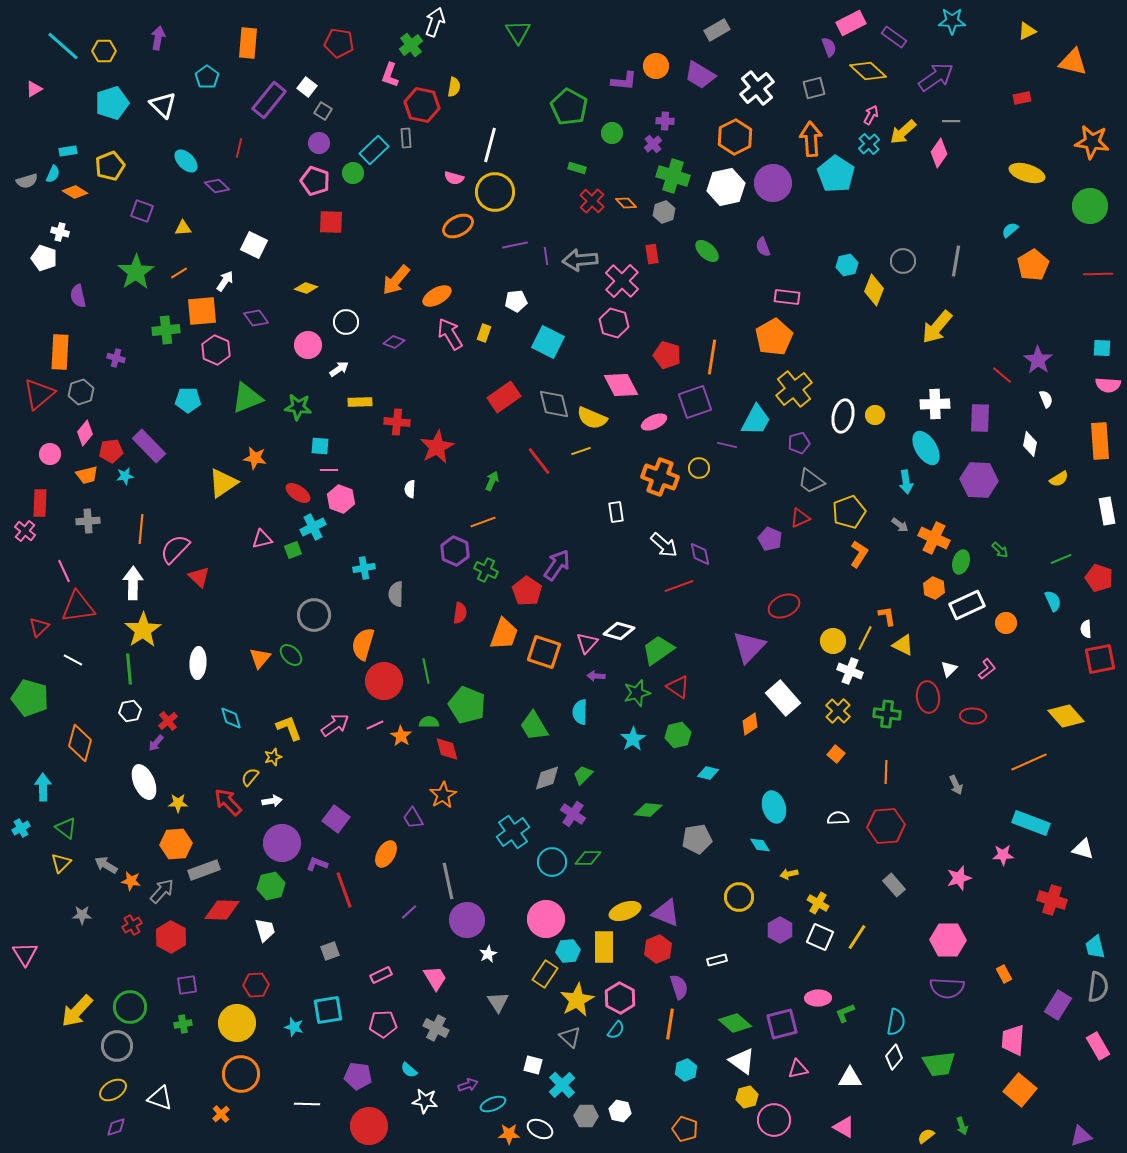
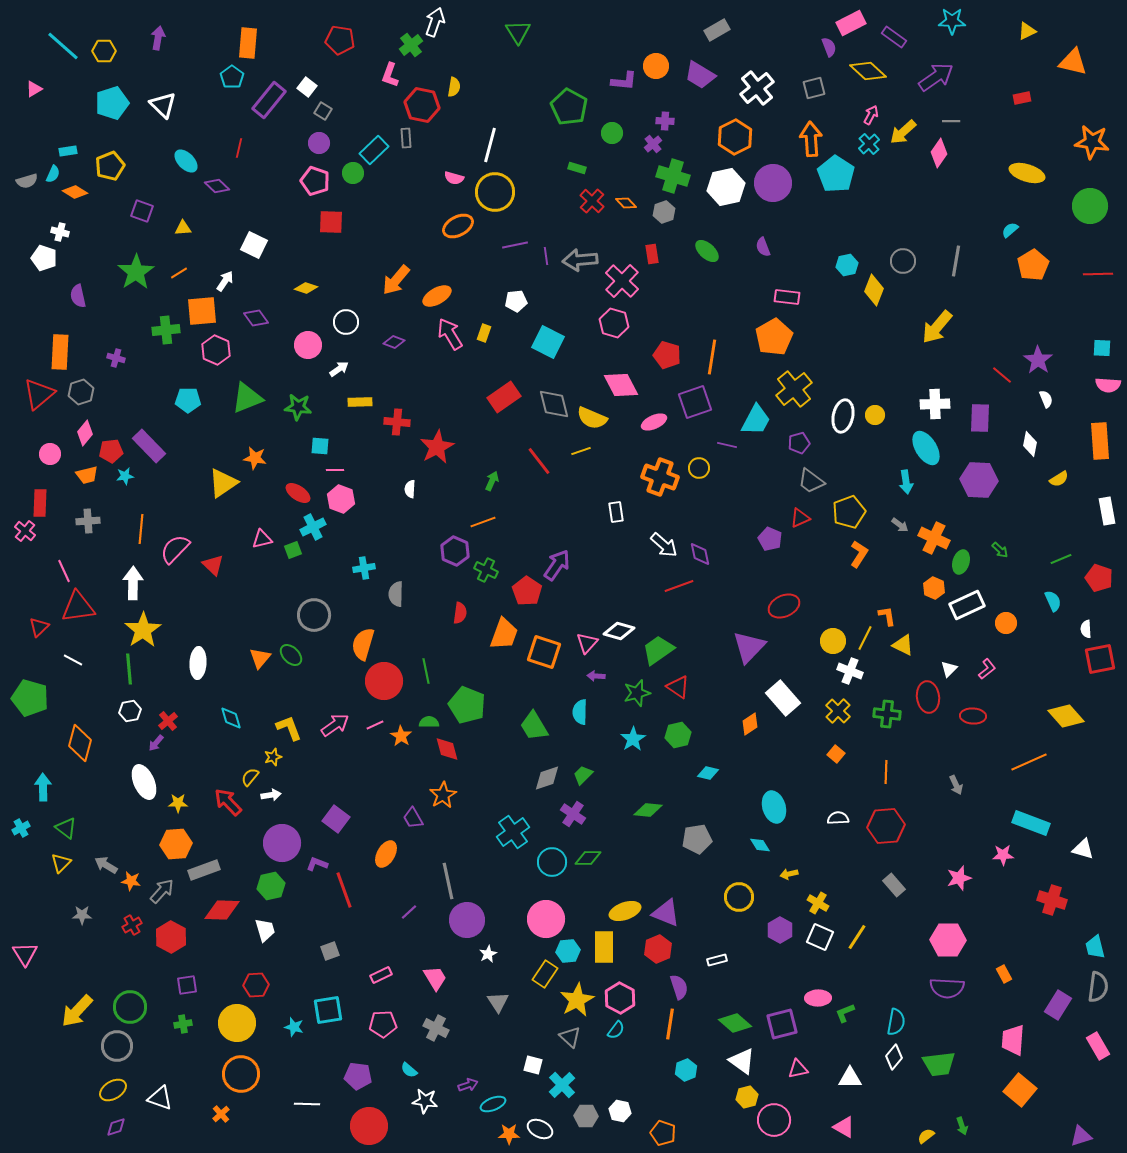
red pentagon at (339, 43): moved 1 px right, 3 px up
cyan pentagon at (207, 77): moved 25 px right
pink line at (329, 470): moved 6 px right
red triangle at (199, 577): moved 14 px right, 12 px up
white arrow at (272, 801): moved 1 px left, 6 px up
orange pentagon at (685, 1129): moved 22 px left, 4 px down
